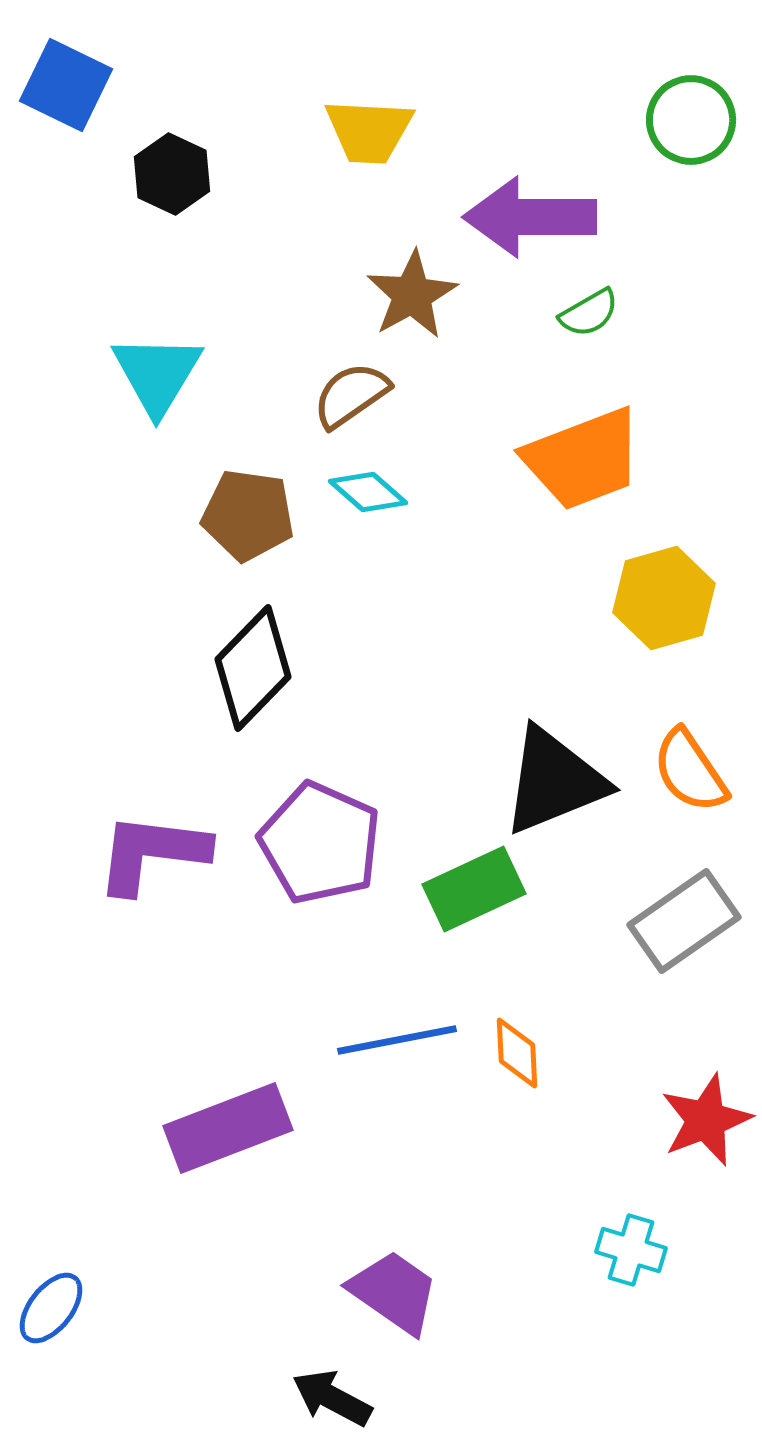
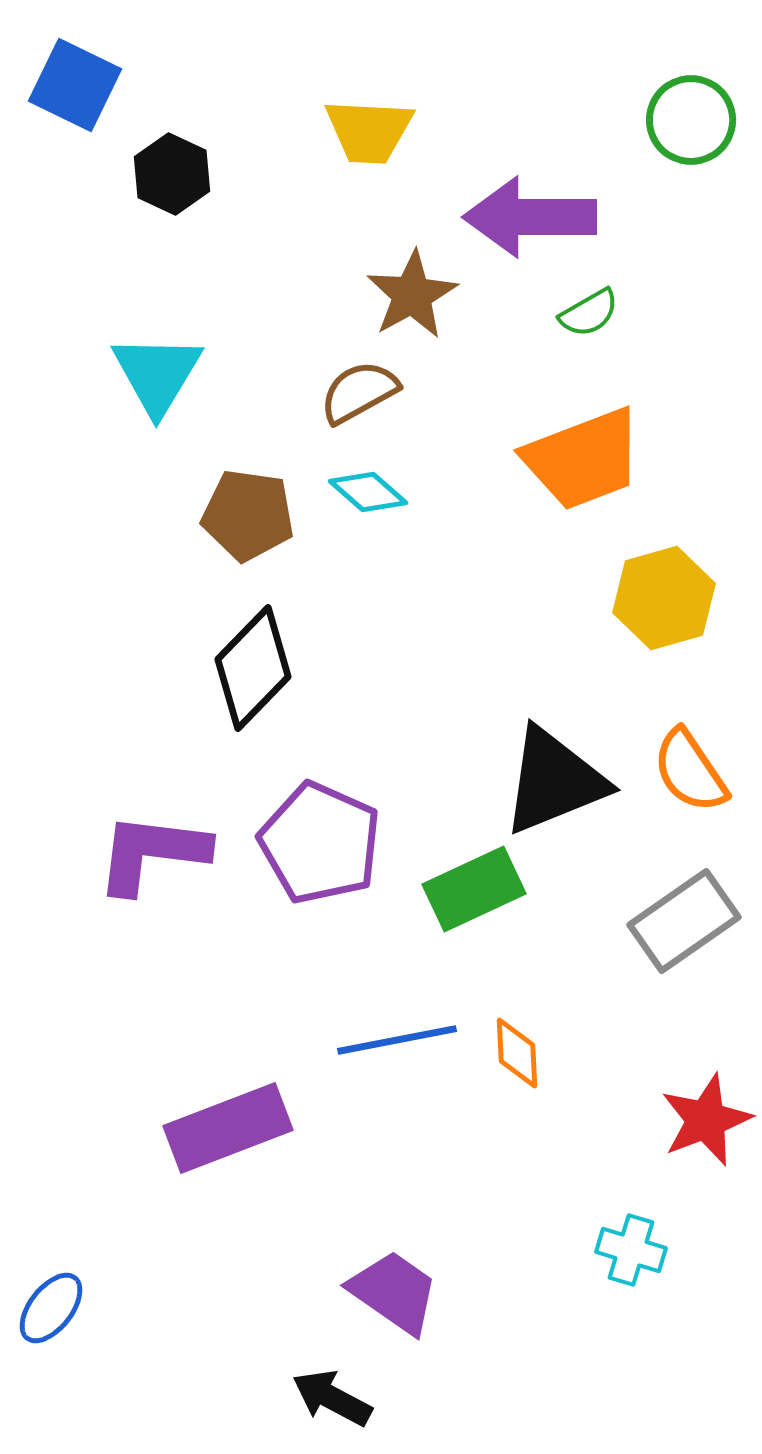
blue square: moved 9 px right
brown semicircle: moved 8 px right, 3 px up; rotated 6 degrees clockwise
